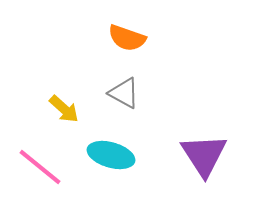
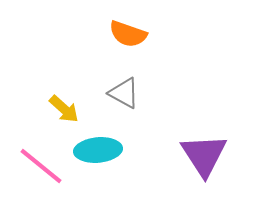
orange semicircle: moved 1 px right, 4 px up
cyan ellipse: moved 13 px left, 5 px up; rotated 21 degrees counterclockwise
pink line: moved 1 px right, 1 px up
